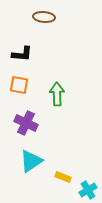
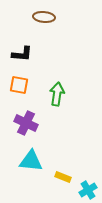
green arrow: rotated 10 degrees clockwise
cyan triangle: rotated 40 degrees clockwise
